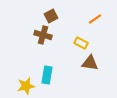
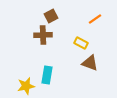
brown cross: rotated 18 degrees counterclockwise
brown triangle: rotated 12 degrees clockwise
